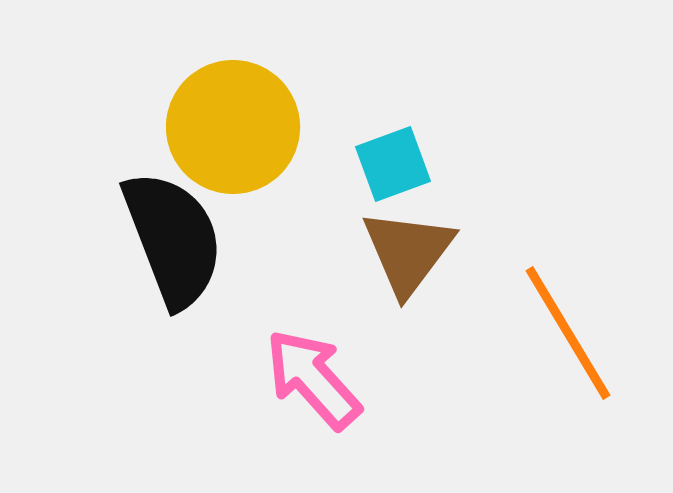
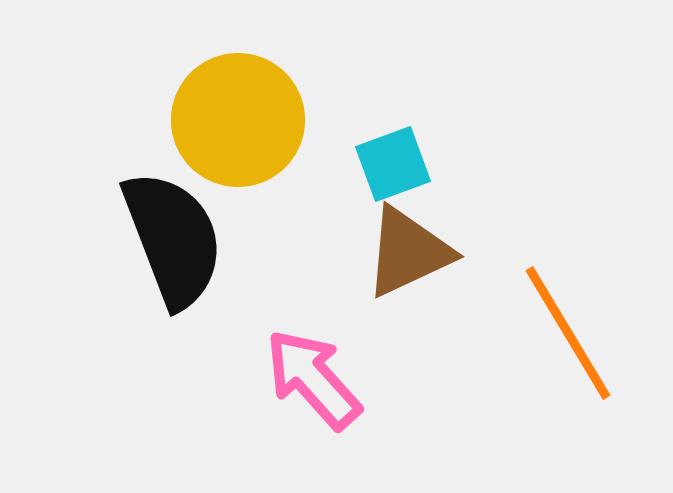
yellow circle: moved 5 px right, 7 px up
brown triangle: rotated 28 degrees clockwise
